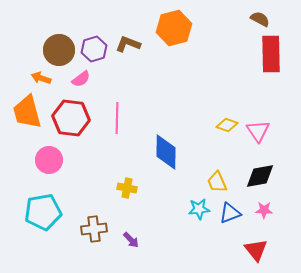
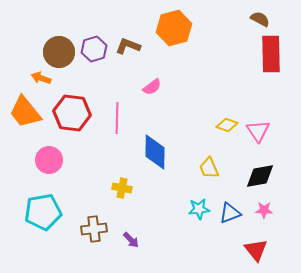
brown L-shape: moved 2 px down
brown circle: moved 2 px down
pink semicircle: moved 71 px right, 8 px down
orange trapezoid: moved 2 px left; rotated 24 degrees counterclockwise
red hexagon: moved 1 px right, 5 px up
blue diamond: moved 11 px left
yellow trapezoid: moved 8 px left, 14 px up
yellow cross: moved 5 px left
